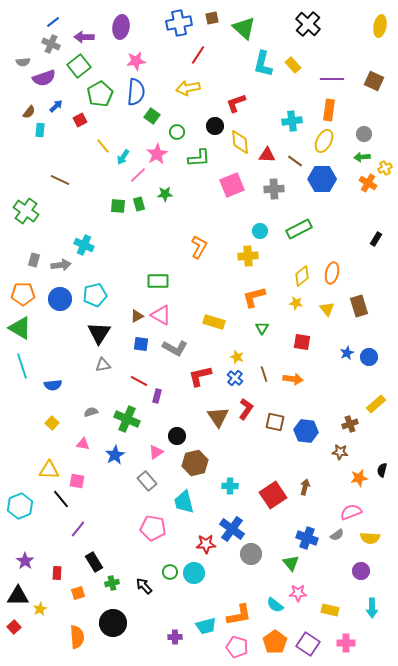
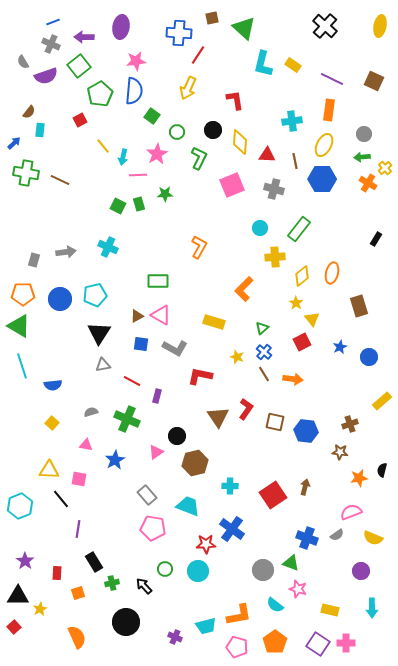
blue line at (53, 22): rotated 16 degrees clockwise
blue cross at (179, 23): moved 10 px down; rotated 15 degrees clockwise
black cross at (308, 24): moved 17 px right, 2 px down
gray semicircle at (23, 62): rotated 64 degrees clockwise
yellow rectangle at (293, 65): rotated 14 degrees counterclockwise
purple semicircle at (44, 78): moved 2 px right, 2 px up
purple line at (332, 79): rotated 25 degrees clockwise
yellow arrow at (188, 88): rotated 55 degrees counterclockwise
blue semicircle at (136, 92): moved 2 px left, 1 px up
red L-shape at (236, 103): moved 1 px left, 3 px up; rotated 100 degrees clockwise
blue arrow at (56, 106): moved 42 px left, 37 px down
black circle at (215, 126): moved 2 px left, 4 px down
yellow ellipse at (324, 141): moved 4 px down
yellow diamond at (240, 142): rotated 10 degrees clockwise
cyan arrow at (123, 157): rotated 21 degrees counterclockwise
green L-shape at (199, 158): rotated 60 degrees counterclockwise
brown line at (295, 161): rotated 42 degrees clockwise
yellow cross at (385, 168): rotated 16 degrees counterclockwise
pink line at (138, 175): rotated 42 degrees clockwise
gray cross at (274, 189): rotated 18 degrees clockwise
green square at (118, 206): rotated 21 degrees clockwise
green cross at (26, 211): moved 38 px up; rotated 25 degrees counterclockwise
green rectangle at (299, 229): rotated 25 degrees counterclockwise
cyan circle at (260, 231): moved 3 px up
cyan cross at (84, 245): moved 24 px right, 2 px down
yellow cross at (248, 256): moved 27 px right, 1 px down
gray arrow at (61, 265): moved 5 px right, 13 px up
orange L-shape at (254, 297): moved 10 px left, 8 px up; rotated 30 degrees counterclockwise
yellow star at (296, 303): rotated 24 degrees clockwise
yellow triangle at (327, 309): moved 15 px left, 10 px down
green triangle at (20, 328): moved 1 px left, 2 px up
green triangle at (262, 328): rotated 16 degrees clockwise
red square at (302, 342): rotated 36 degrees counterclockwise
blue star at (347, 353): moved 7 px left, 6 px up
brown line at (264, 374): rotated 14 degrees counterclockwise
red L-shape at (200, 376): rotated 25 degrees clockwise
blue cross at (235, 378): moved 29 px right, 26 px up
red line at (139, 381): moved 7 px left
yellow rectangle at (376, 404): moved 6 px right, 3 px up
pink triangle at (83, 444): moved 3 px right, 1 px down
blue star at (115, 455): moved 5 px down
pink square at (77, 481): moved 2 px right, 2 px up
gray rectangle at (147, 481): moved 14 px down
cyan trapezoid at (184, 502): moved 4 px right, 4 px down; rotated 125 degrees clockwise
purple line at (78, 529): rotated 30 degrees counterclockwise
yellow semicircle at (370, 538): moved 3 px right; rotated 18 degrees clockwise
gray circle at (251, 554): moved 12 px right, 16 px down
green triangle at (291, 563): rotated 30 degrees counterclockwise
green circle at (170, 572): moved 5 px left, 3 px up
cyan circle at (194, 573): moved 4 px right, 2 px up
pink star at (298, 593): moved 4 px up; rotated 18 degrees clockwise
black circle at (113, 623): moved 13 px right, 1 px up
orange semicircle at (77, 637): rotated 20 degrees counterclockwise
purple cross at (175, 637): rotated 24 degrees clockwise
purple square at (308, 644): moved 10 px right
